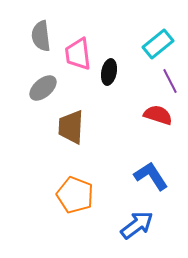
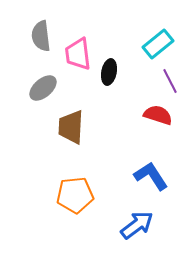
orange pentagon: rotated 27 degrees counterclockwise
